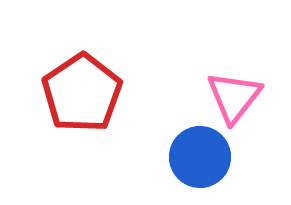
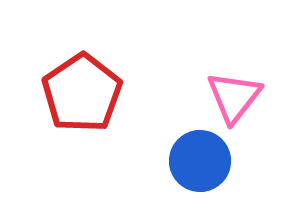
blue circle: moved 4 px down
